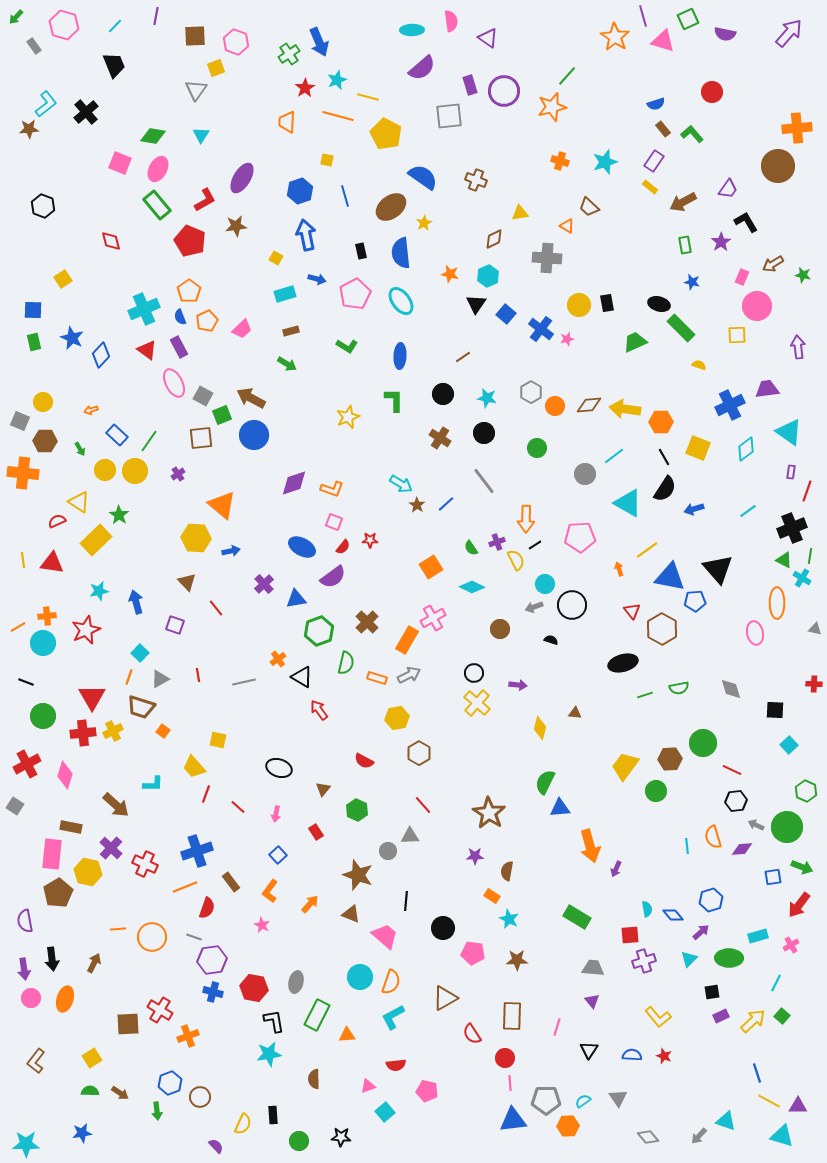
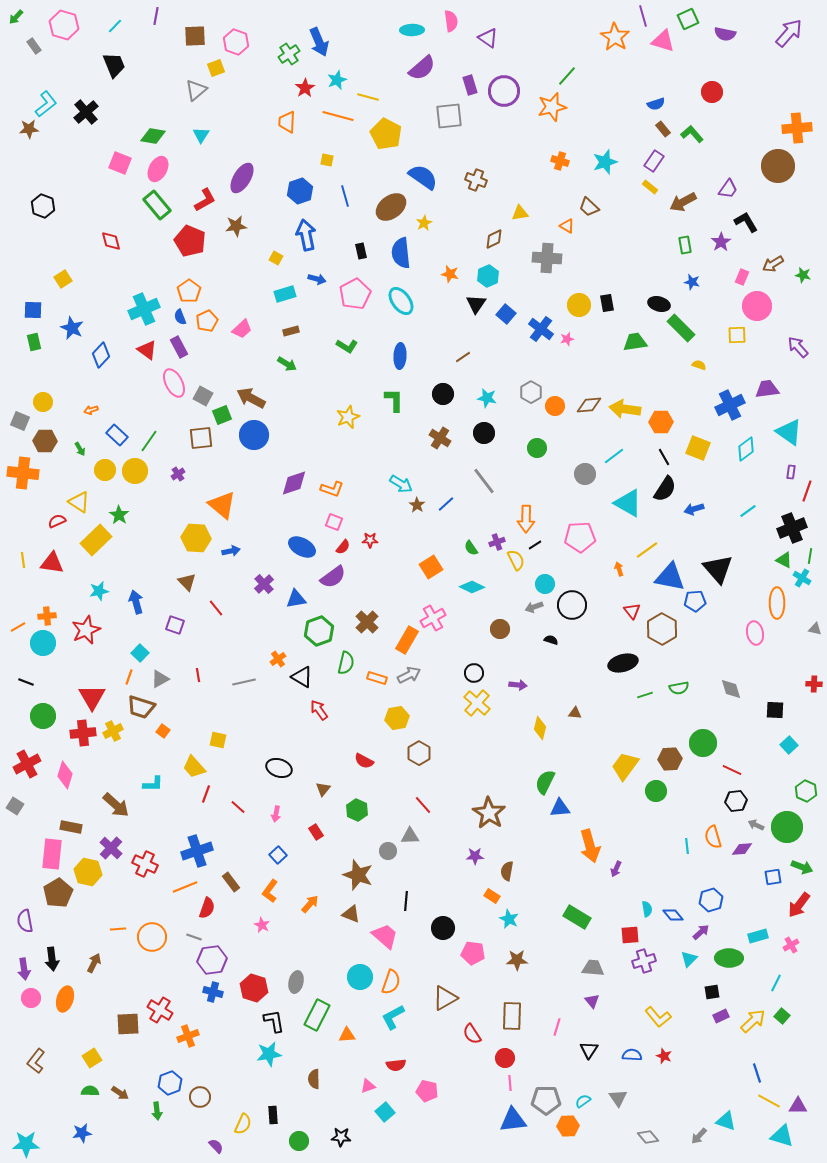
gray triangle at (196, 90): rotated 15 degrees clockwise
blue star at (72, 338): moved 10 px up
green trapezoid at (635, 342): rotated 15 degrees clockwise
purple arrow at (798, 347): rotated 35 degrees counterclockwise
red hexagon at (254, 988): rotated 8 degrees clockwise
